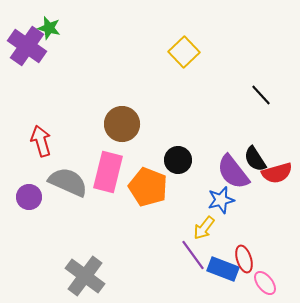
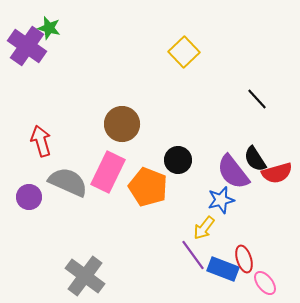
black line: moved 4 px left, 4 px down
pink rectangle: rotated 12 degrees clockwise
